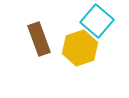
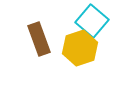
cyan square: moved 5 px left
